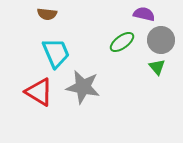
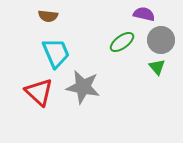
brown semicircle: moved 1 px right, 2 px down
red triangle: rotated 12 degrees clockwise
